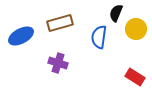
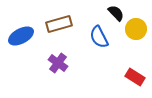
black semicircle: rotated 114 degrees clockwise
brown rectangle: moved 1 px left, 1 px down
blue semicircle: rotated 35 degrees counterclockwise
purple cross: rotated 18 degrees clockwise
